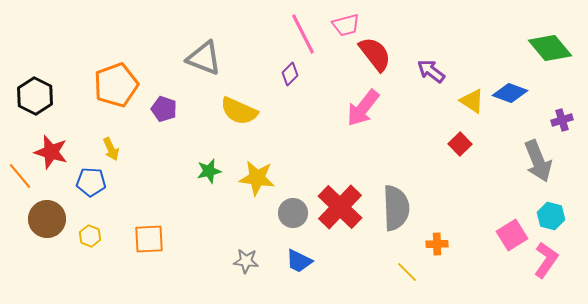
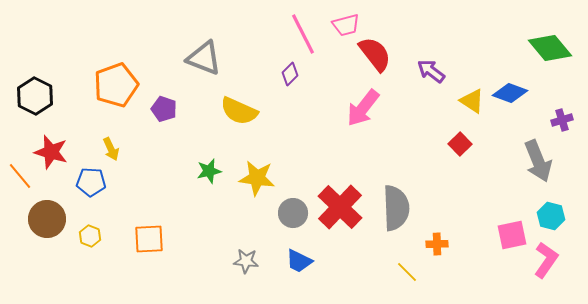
pink square: rotated 20 degrees clockwise
